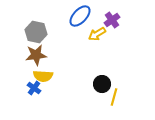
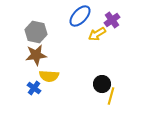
yellow semicircle: moved 6 px right
yellow line: moved 3 px left, 1 px up
